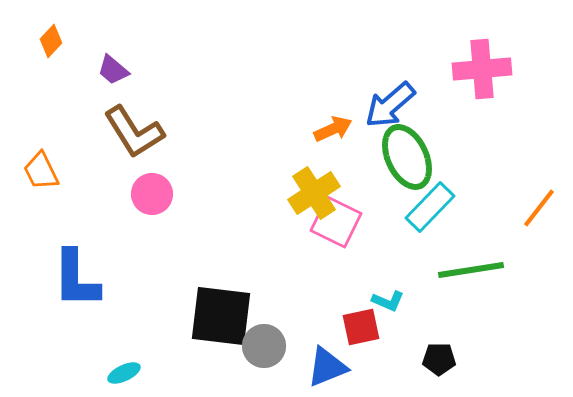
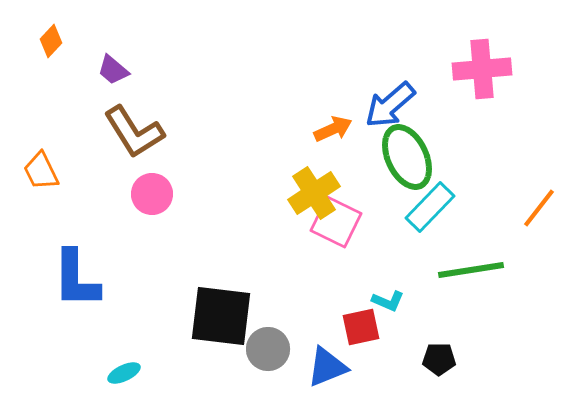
gray circle: moved 4 px right, 3 px down
